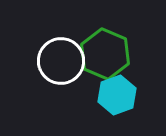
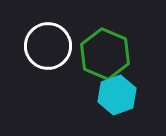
white circle: moved 13 px left, 15 px up
